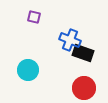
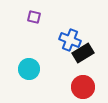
black rectangle: rotated 50 degrees counterclockwise
cyan circle: moved 1 px right, 1 px up
red circle: moved 1 px left, 1 px up
